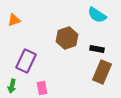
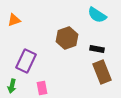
brown rectangle: rotated 45 degrees counterclockwise
